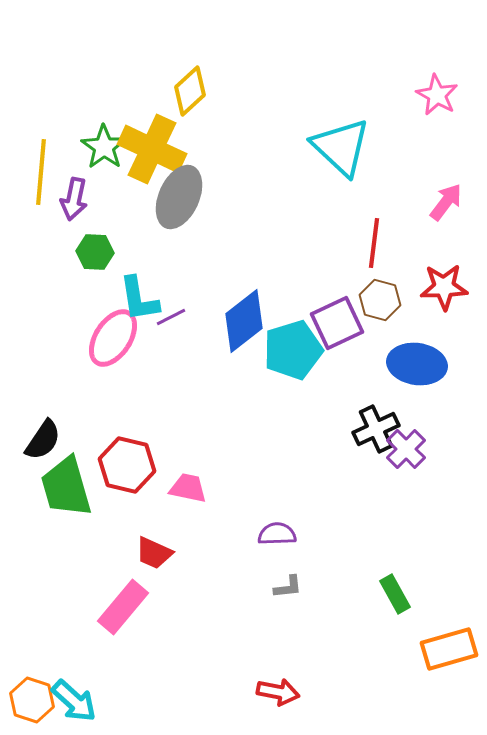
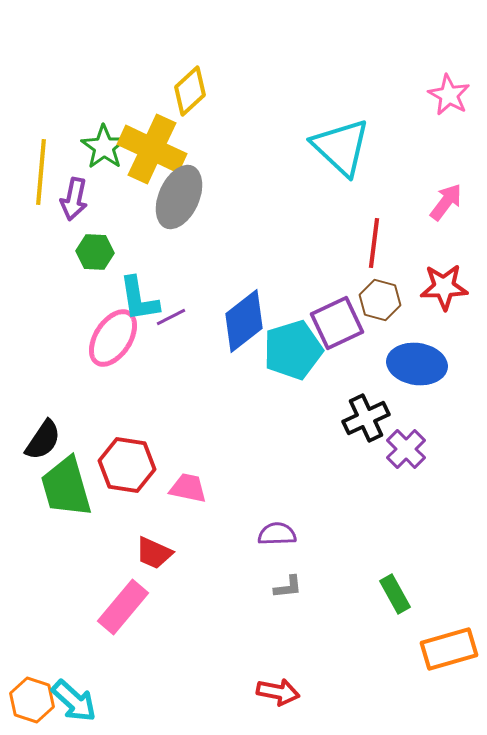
pink star: moved 12 px right
black cross: moved 10 px left, 11 px up
red hexagon: rotated 4 degrees counterclockwise
